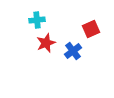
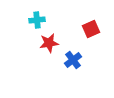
red star: moved 3 px right; rotated 12 degrees clockwise
blue cross: moved 9 px down
